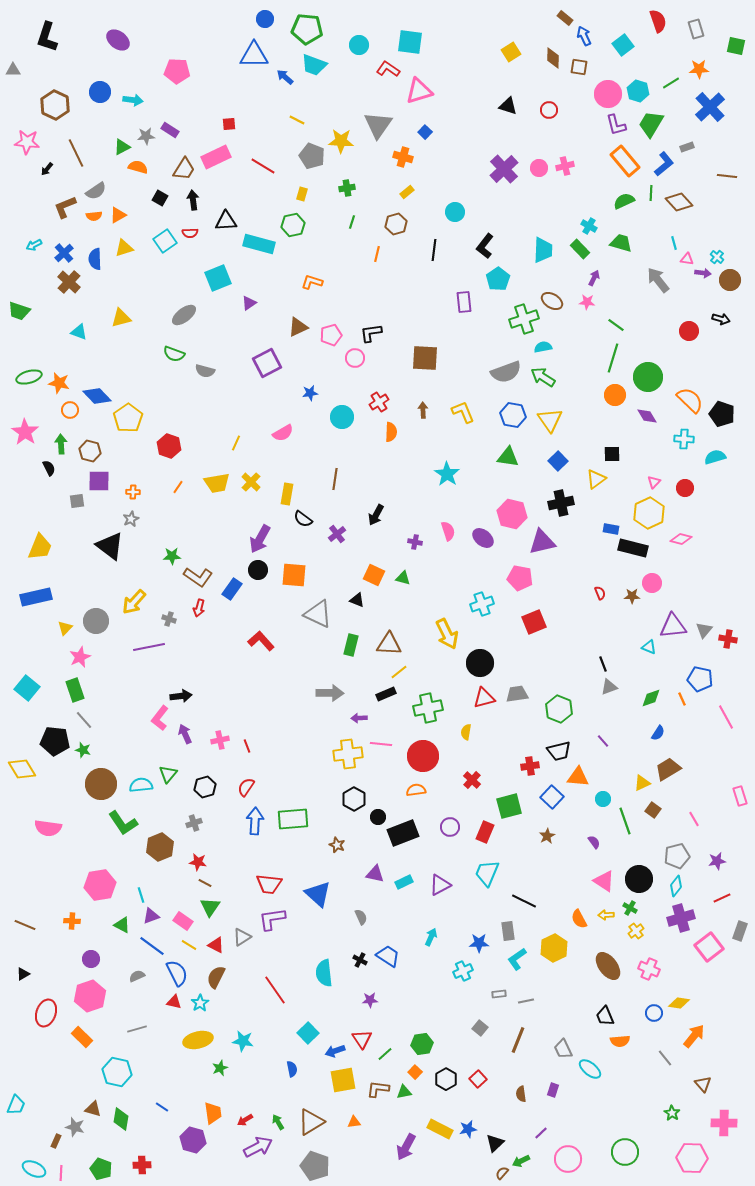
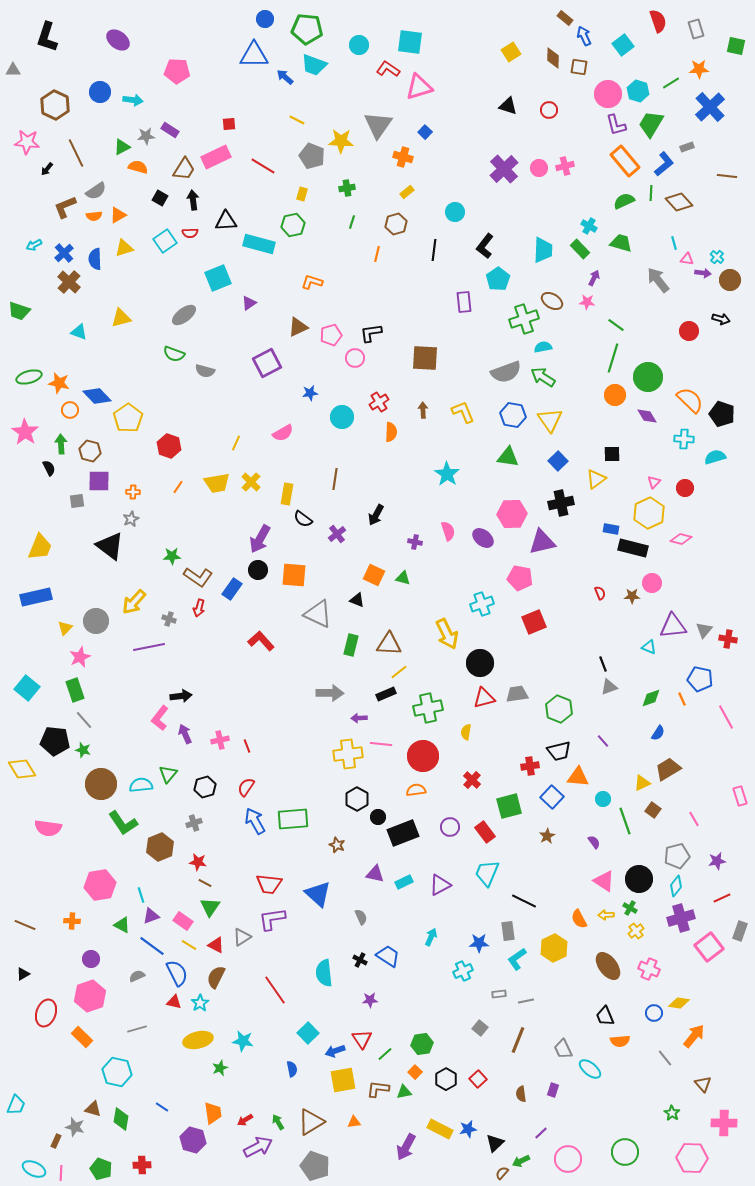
pink triangle at (419, 91): moved 4 px up
pink hexagon at (512, 514): rotated 16 degrees counterclockwise
black hexagon at (354, 799): moved 3 px right
blue arrow at (255, 821): rotated 32 degrees counterclockwise
red rectangle at (485, 832): rotated 60 degrees counterclockwise
